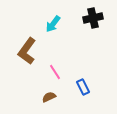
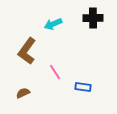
black cross: rotated 12 degrees clockwise
cyan arrow: rotated 30 degrees clockwise
blue rectangle: rotated 56 degrees counterclockwise
brown semicircle: moved 26 px left, 4 px up
